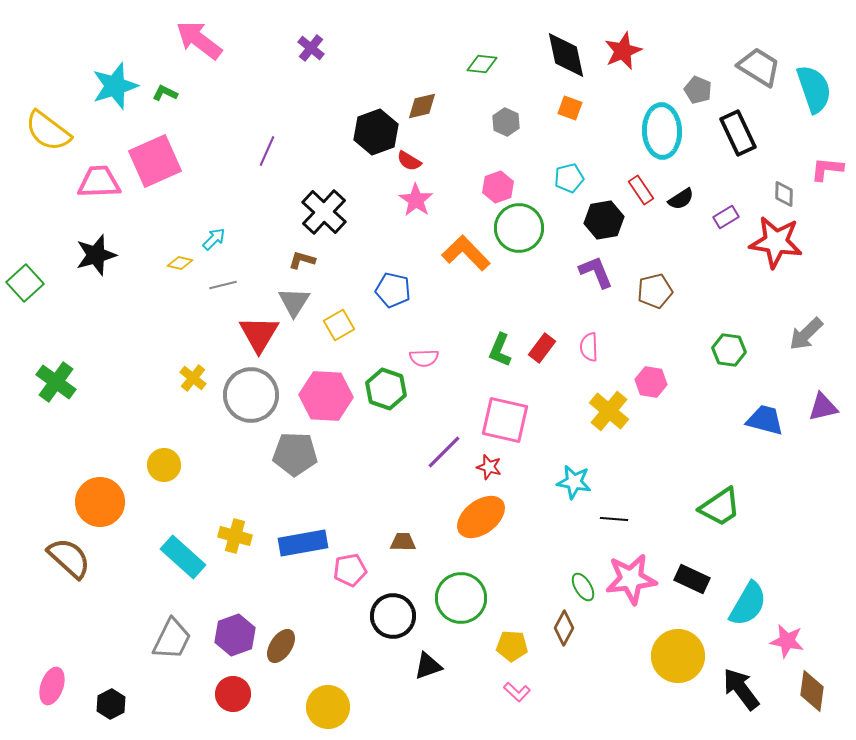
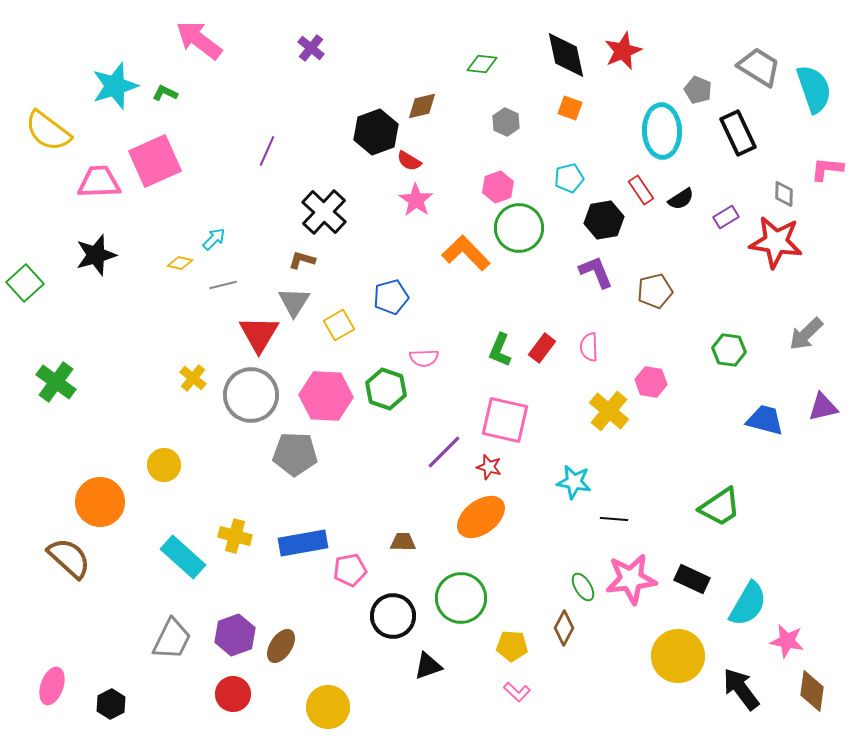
blue pentagon at (393, 290): moved 2 px left, 7 px down; rotated 28 degrees counterclockwise
